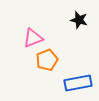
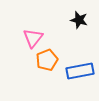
pink triangle: rotated 30 degrees counterclockwise
blue rectangle: moved 2 px right, 12 px up
